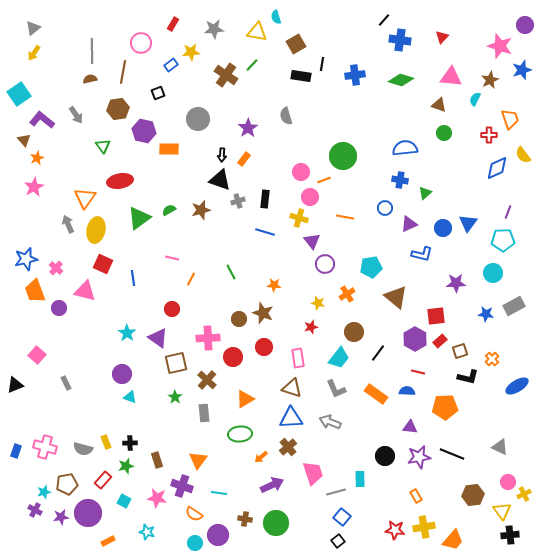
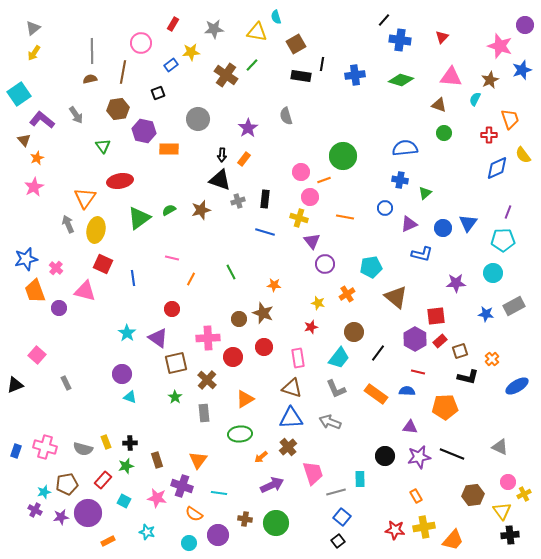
cyan circle at (195, 543): moved 6 px left
